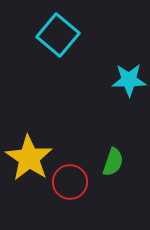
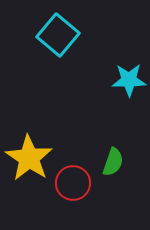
red circle: moved 3 px right, 1 px down
